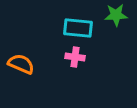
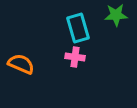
cyan rectangle: rotated 68 degrees clockwise
